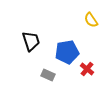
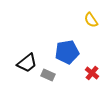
black trapezoid: moved 4 px left, 22 px down; rotated 70 degrees clockwise
red cross: moved 5 px right, 4 px down
